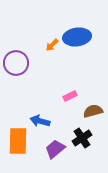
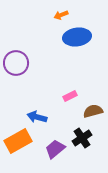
orange arrow: moved 9 px right, 30 px up; rotated 24 degrees clockwise
blue arrow: moved 3 px left, 4 px up
orange rectangle: rotated 60 degrees clockwise
